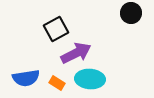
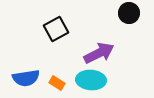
black circle: moved 2 px left
purple arrow: moved 23 px right
cyan ellipse: moved 1 px right, 1 px down
